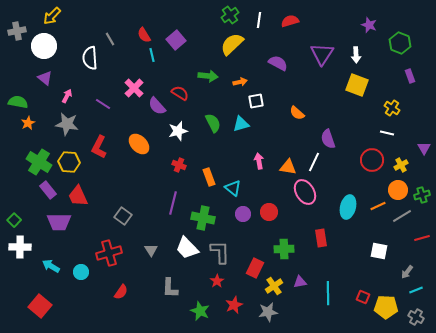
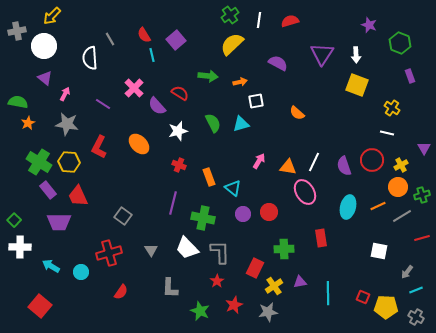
pink arrow at (67, 96): moved 2 px left, 2 px up
purple semicircle at (328, 139): moved 16 px right, 27 px down
pink arrow at (259, 161): rotated 42 degrees clockwise
orange circle at (398, 190): moved 3 px up
